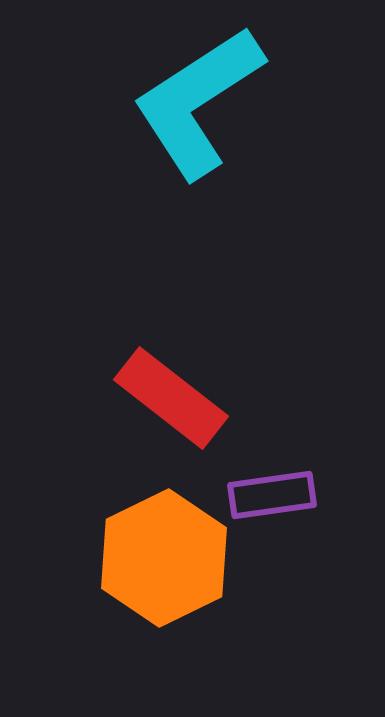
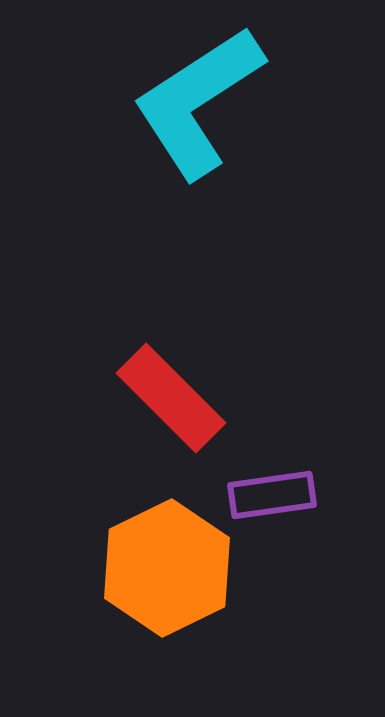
red rectangle: rotated 7 degrees clockwise
orange hexagon: moved 3 px right, 10 px down
